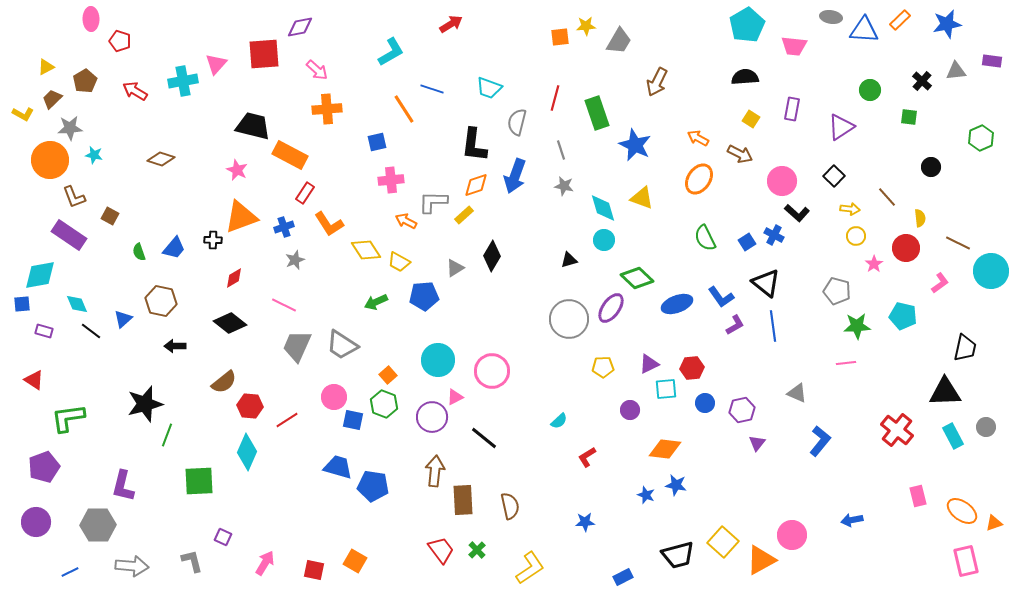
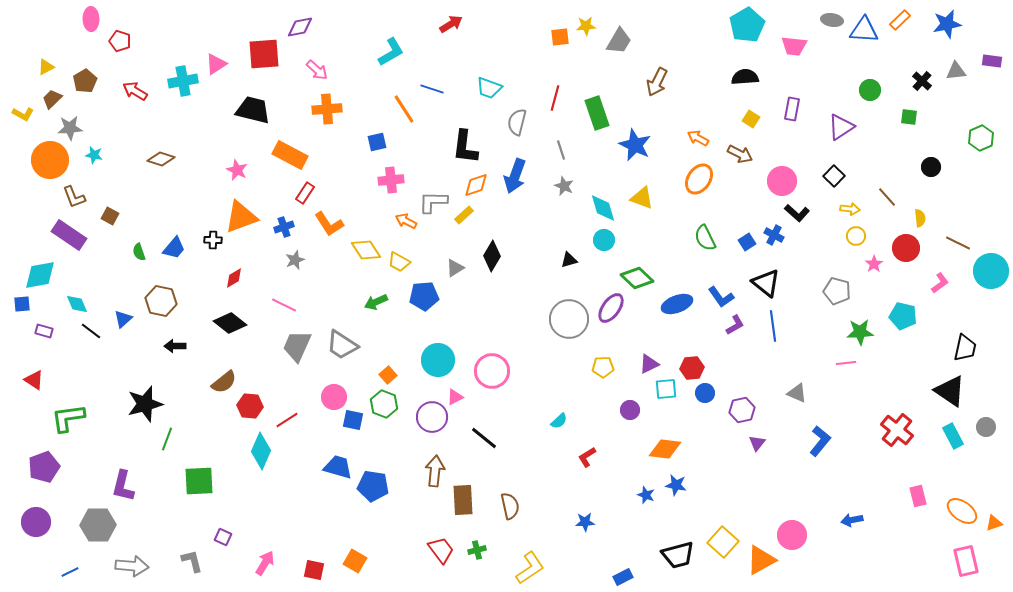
gray ellipse at (831, 17): moved 1 px right, 3 px down
pink triangle at (216, 64): rotated 15 degrees clockwise
black trapezoid at (253, 126): moved 16 px up
black L-shape at (474, 145): moved 9 px left, 2 px down
gray star at (564, 186): rotated 12 degrees clockwise
green star at (857, 326): moved 3 px right, 6 px down
black triangle at (945, 392): moved 5 px right, 1 px up; rotated 36 degrees clockwise
blue circle at (705, 403): moved 10 px up
green line at (167, 435): moved 4 px down
cyan diamond at (247, 452): moved 14 px right, 1 px up
green cross at (477, 550): rotated 30 degrees clockwise
